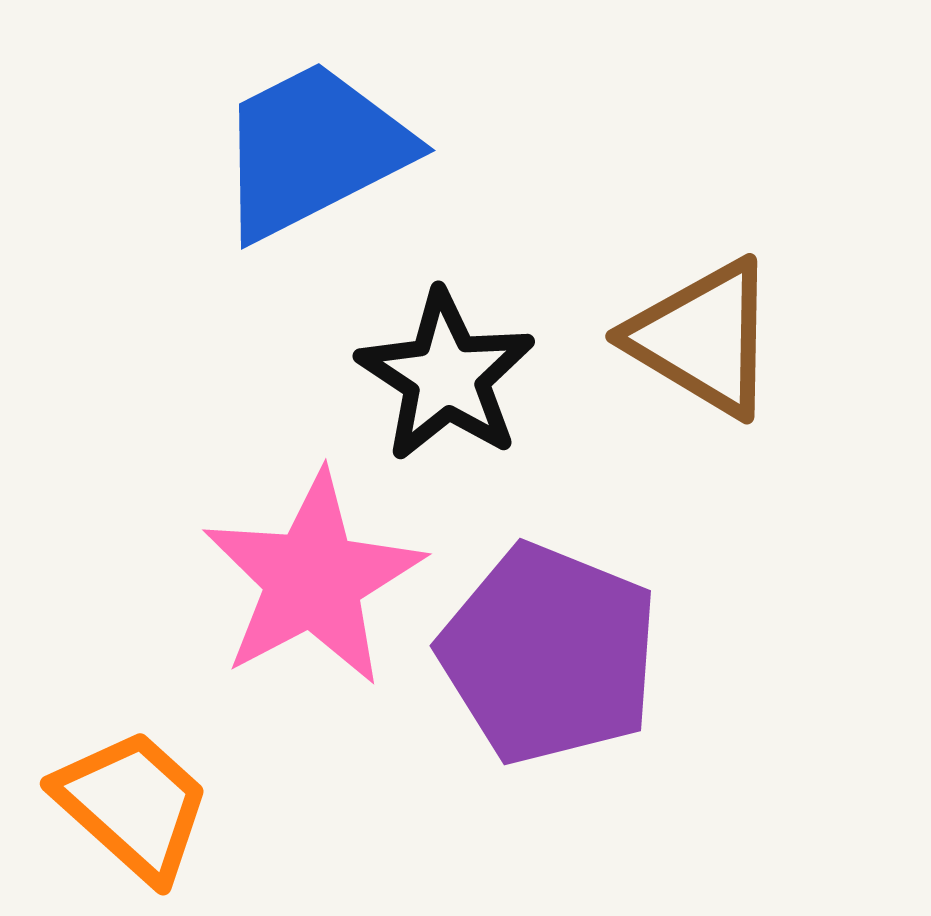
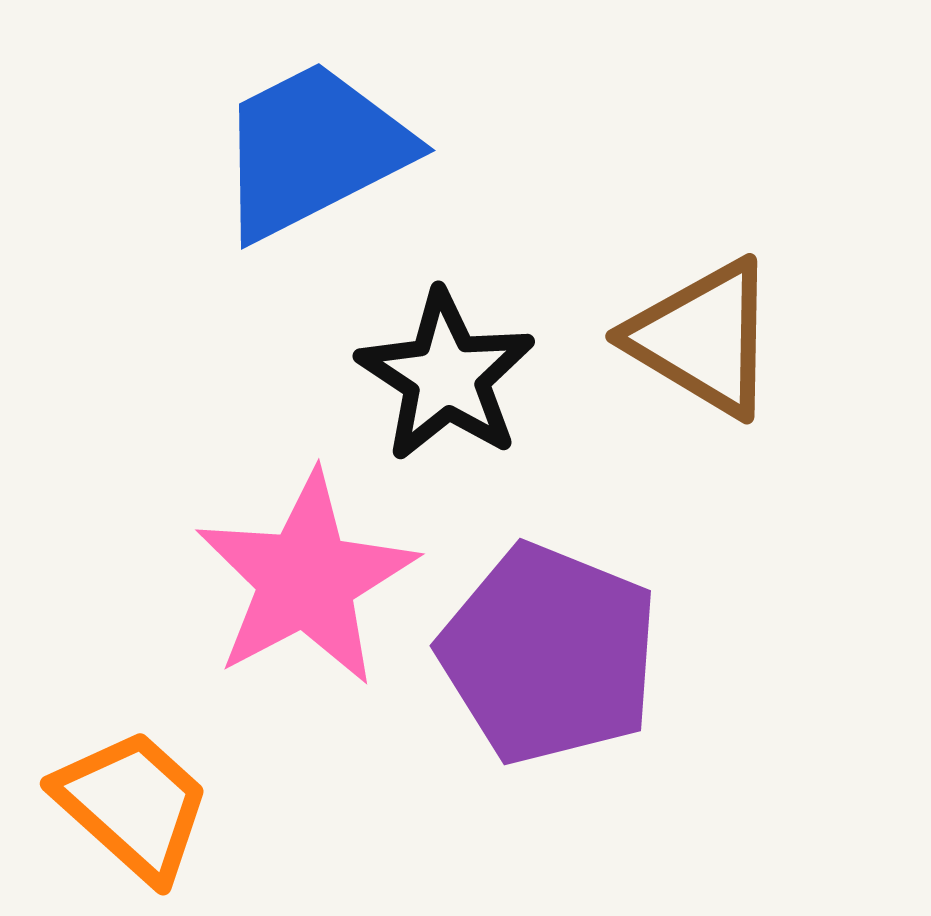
pink star: moved 7 px left
